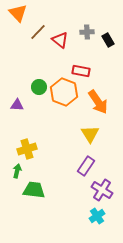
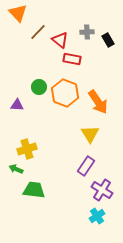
red rectangle: moved 9 px left, 12 px up
orange hexagon: moved 1 px right, 1 px down
green arrow: moved 1 px left, 2 px up; rotated 80 degrees counterclockwise
